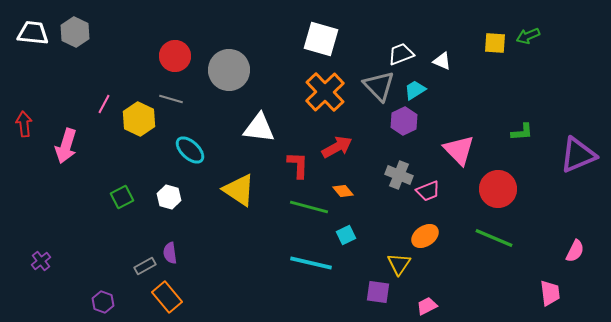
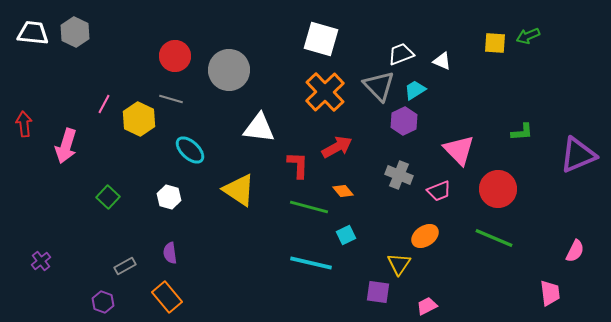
pink trapezoid at (428, 191): moved 11 px right
green square at (122, 197): moved 14 px left; rotated 20 degrees counterclockwise
gray rectangle at (145, 266): moved 20 px left
